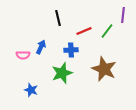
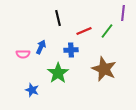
purple line: moved 2 px up
pink semicircle: moved 1 px up
green star: moved 4 px left; rotated 15 degrees counterclockwise
blue star: moved 1 px right
